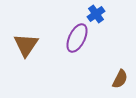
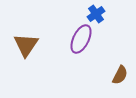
purple ellipse: moved 4 px right, 1 px down
brown semicircle: moved 4 px up
